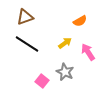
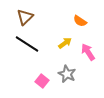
brown triangle: rotated 24 degrees counterclockwise
orange semicircle: rotated 64 degrees clockwise
gray star: moved 2 px right, 2 px down
